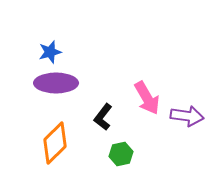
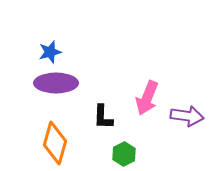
pink arrow: rotated 52 degrees clockwise
black L-shape: rotated 36 degrees counterclockwise
orange diamond: rotated 30 degrees counterclockwise
green hexagon: moved 3 px right; rotated 15 degrees counterclockwise
